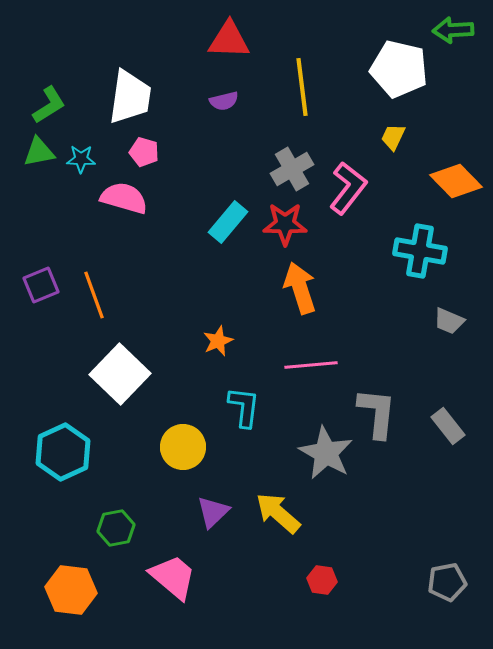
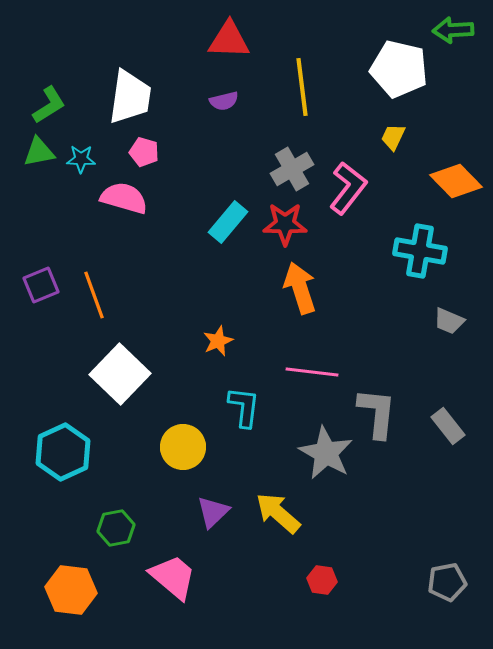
pink line: moved 1 px right, 7 px down; rotated 12 degrees clockwise
